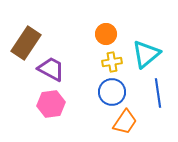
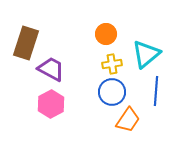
brown rectangle: rotated 16 degrees counterclockwise
yellow cross: moved 2 px down
blue line: moved 2 px left, 2 px up; rotated 12 degrees clockwise
pink hexagon: rotated 20 degrees counterclockwise
orange trapezoid: moved 3 px right, 2 px up
